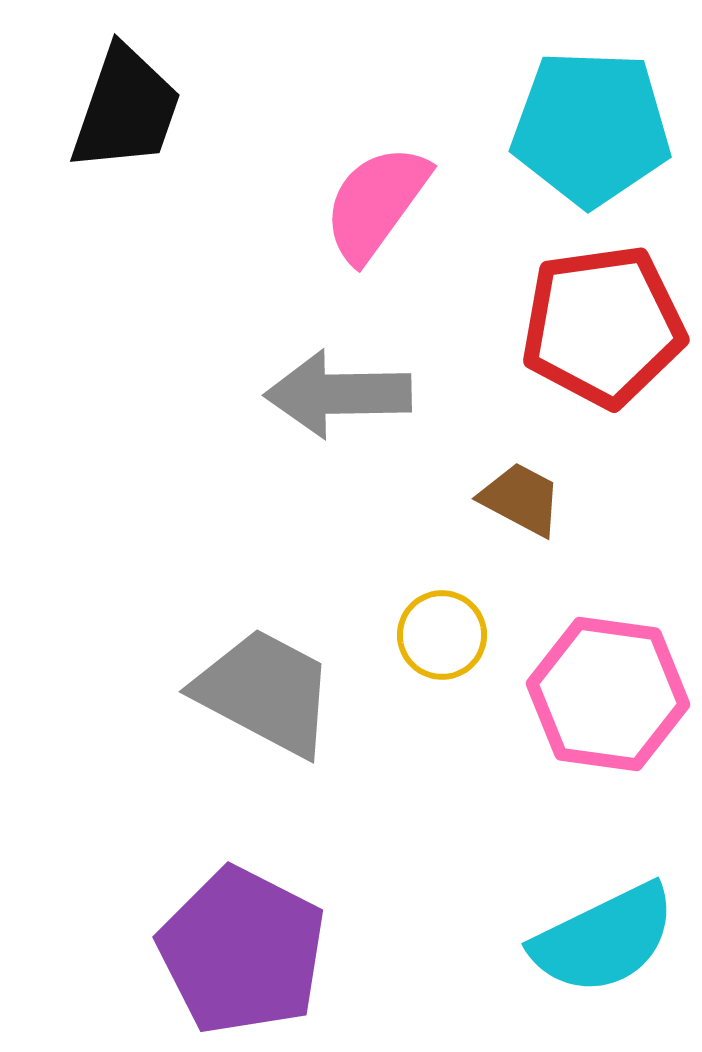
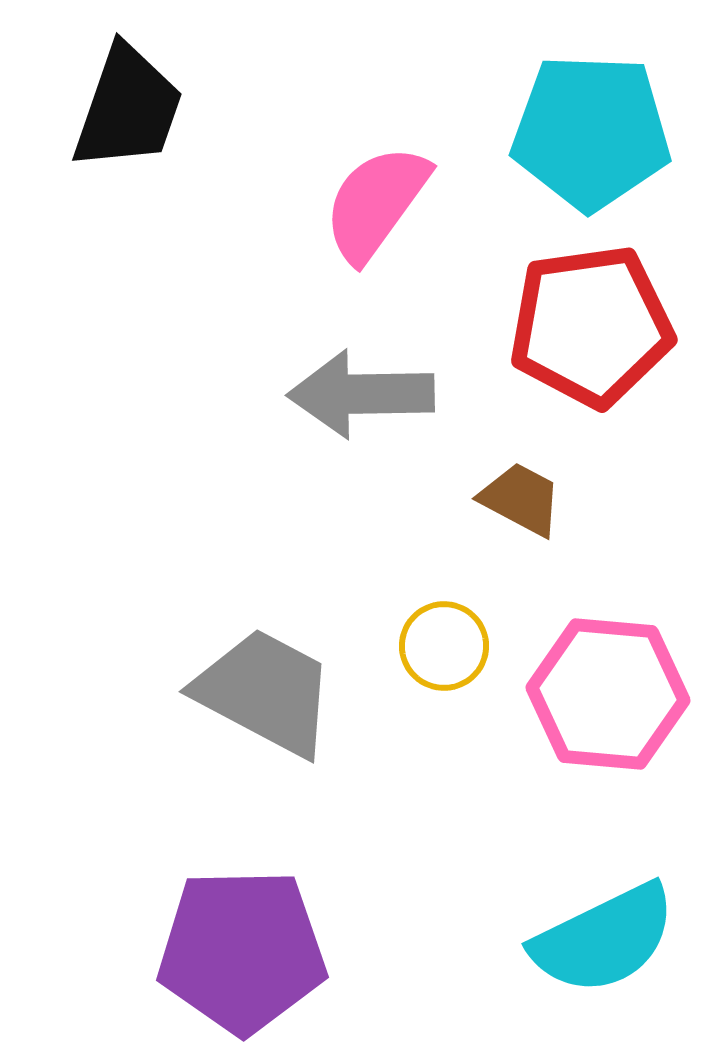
black trapezoid: moved 2 px right, 1 px up
cyan pentagon: moved 4 px down
red pentagon: moved 12 px left
gray arrow: moved 23 px right
yellow circle: moved 2 px right, 11 px down
pink hexagon: rotated 3 degrees counterclockwise
purple pentagon: rotated 28 degrees counterclockwise
